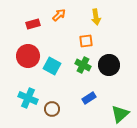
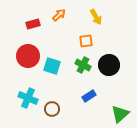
yellow arrow: rotated 21 degrees counterclockwise
cyan square: rotated 12 degrees counterclockwise
blue rectangle: moved 2 px up
